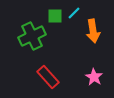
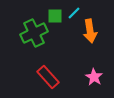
orange arrow: moved 3 px left
green cross: moved 2 px right, 3 px up
